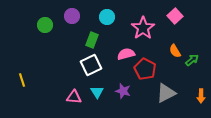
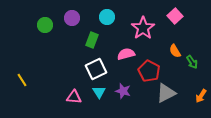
purple circle: moved 2 px down
green arrow: moved 2 px down; rotated 96 degrees clockwise
white square: moved 5 px right, 4 px down
red pentagon: moved 4 px right, 2 px down
yellow line: rotated 16 degrees counterclockwise
cyan triangle: moved 2 px right
orange arrow: rotated 32 degrees clockwise
